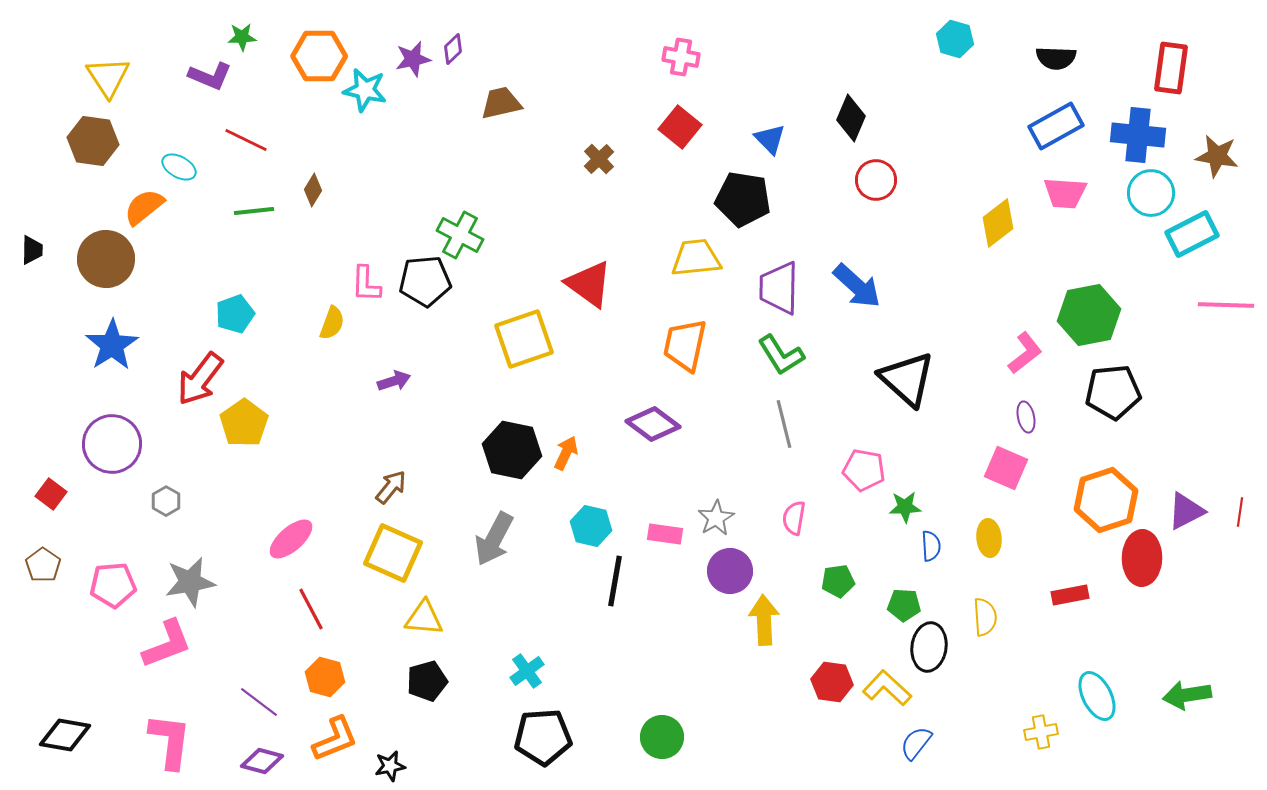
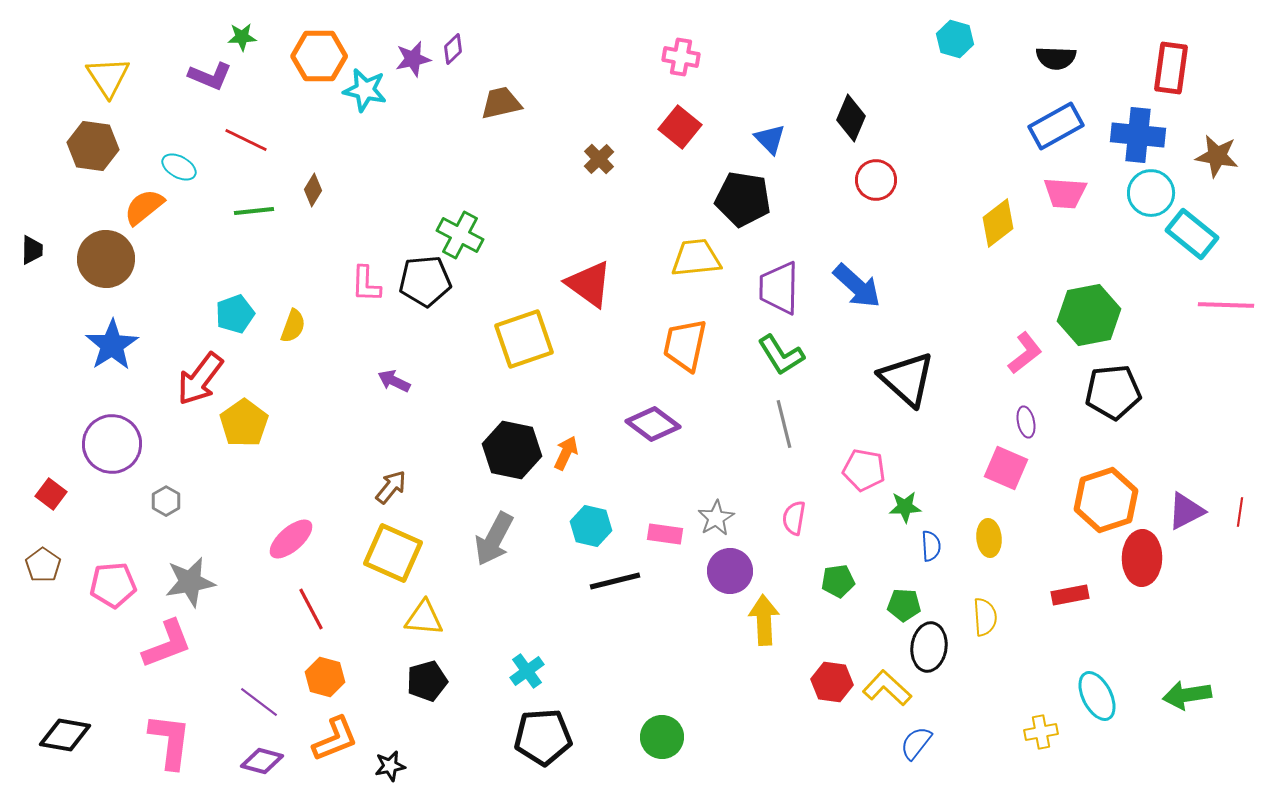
brown hexagon at (93, 141): moved 5 px down
cyan rectangle at (1192, 234): rotated 66 degrees clockwise
yellow semicircle at (332, 323): moved 39 px left, 3 px down
purple arrow at (394, 381): rotated 136 degrees counterclockwise
purple ellipse at (1026, 417): moved 5 px down
black line at (615, 581): rotated 66 degrees clockwise
